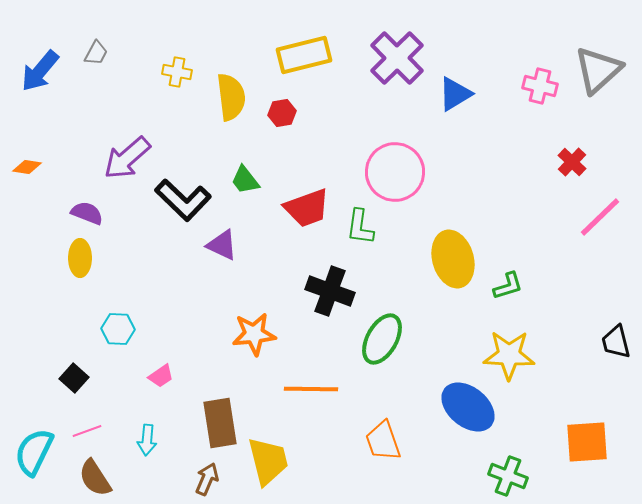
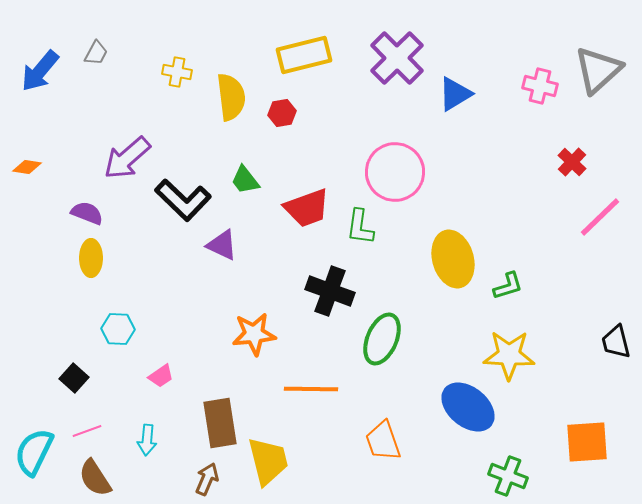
yellow ellipse at (80, 258): moved 11 px right
green ellipse at (382, 339): rotated 6 degrees counterclockwise
